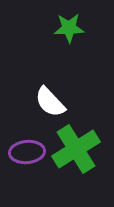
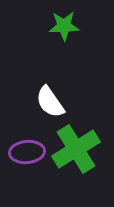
green star: moved 5 px left, 2 px up
white semicircle: rotated 8 degrees clockwise
